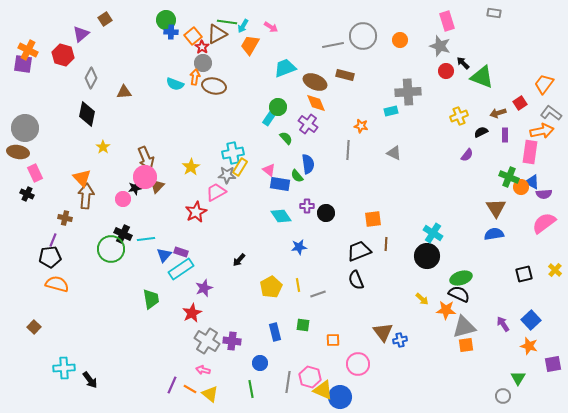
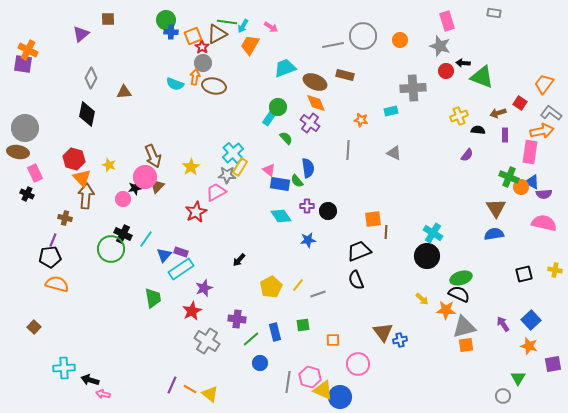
brown square at (105, 19): moved 3 px right; rotated 32 degrees clockwise
orange square at (193, 36): rotated 18 degrees clockwise
red hexagon at (63, 55): moved 11 px right, 104 px down
black arrow at (463, 63): rotated 40 degrees counterclockwise
gray cross at (408, 92): moved 5 px right, 4 px up
red square at (520, 103): rotated 24 degrees counterclockwise
purple cross at (308, 124): moved 2 px right, 1 px up
orange star at (361, 126): moved 6 px up
black semicircle at (481, 132): moved 3 px left, 2 px up; rotated 32 degrees clockwise
yellow star at (103, 147): moved 6 px right, 18 px down; rotated 16 degrees counterclockwise
cyan cross at (233, 153): rotated 30 degrees counterclockwise
brown arrow at (146, 158): moved 7 px right, 2 px up
blue semicircle at (308, 164): moved 4 px down
green semicircle at (297, 176): moved 5 px down
black circle at (326, 213): moved 2 px right, 2 px up
pink semicircle at (544, 223): rotated 50 degrees clockwise
cyan line at (146, 239): rotated 48 degrees counterclockwise
brown line at (386, 244): moved 12 px up
blue star at (299, 247): moved 9 px right, 7 px up
yellow cross at (555, 270): rotated 32 degrees counterclockwise
yellow line at (298, 285): rotated 48 degrees clockwise
green trapezoid at (151, 299): moved 2 px right, 1 px up
red star at (192, 313): moved 2 px up
green square at (303, 325): rotated 16 degrees counterclockwise
purple cross at (232, 341): moved 5 px right, 22 px up
pink arrow at (203, 370): moved 100 px left, 24 px down
black arrow at (90, 380): rotated 144 degrees clockwise
green line at (251, 389): moved 50 px up; rotated 60 degrees clockwise
